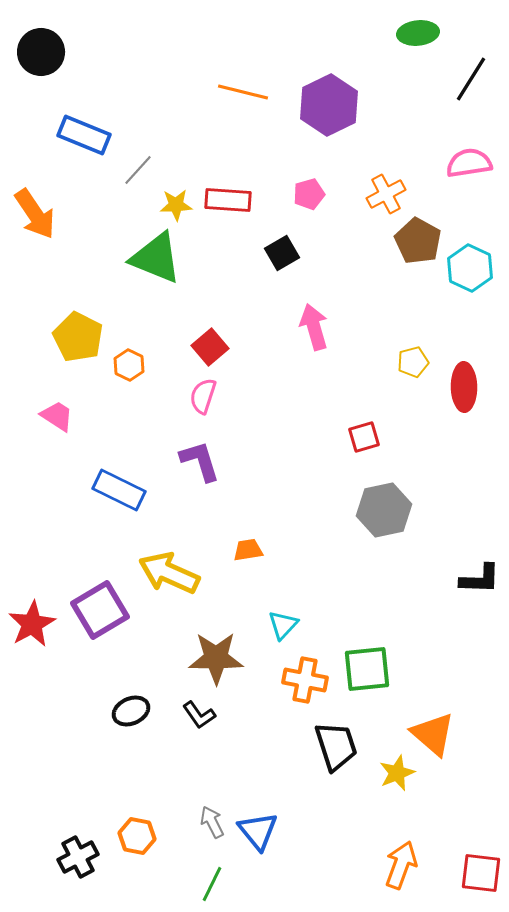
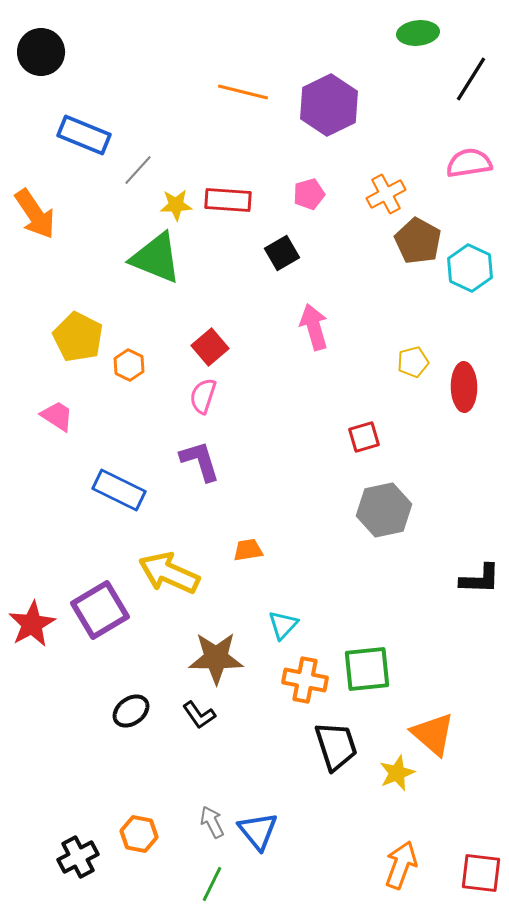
black ellipse at (131, 711): rotated 12 degrees counterclockwise
orange hexagon at (137, 836): moved 2 px right, 2 px up
